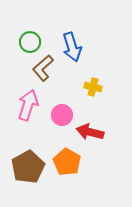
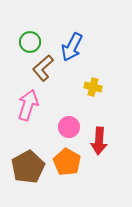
blue arrow: rotated 44 degrees clockwise
pink circle: moved 7 px right, 12 px down
red arrow: moved 9 px right, 9 px down; rotated 100 degrees counterclockwise
